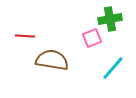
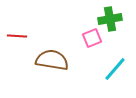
red line: moved 8 px left
cyan line: moved 2 px right, 1 px down
